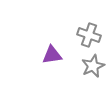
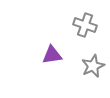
gray cross: moved 4 px left, 10 px up
